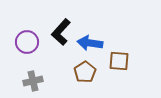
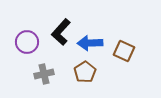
blue arrow: rotated 10 degrees counterclockwise
brown square: moved 5 px right, 10 px up; rotated 20 degrees clockwise
gray cross: moved 11 px right, 7 px up
